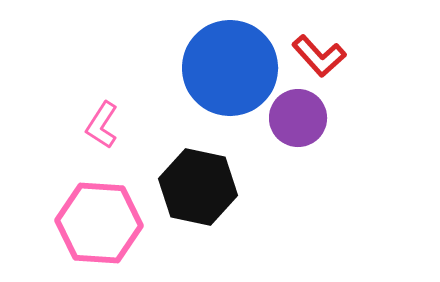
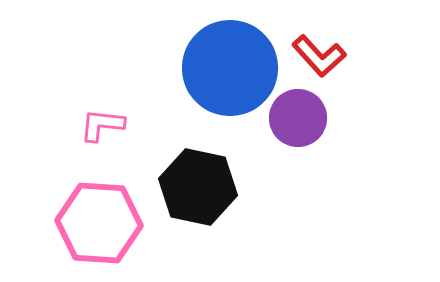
pink L-shape: rotated 63 degrees clockwise
